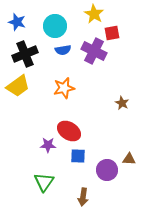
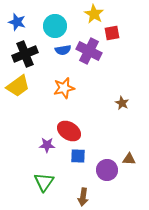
purple cross: moved 5 px left
purple star: moved 1 px left
